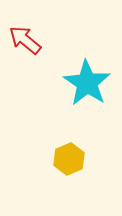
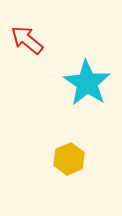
red arrow: moved 2 px right
